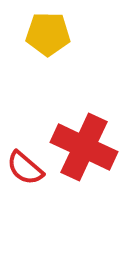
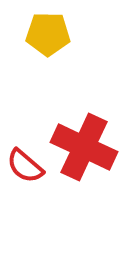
red semicircle: moved 2 px up
